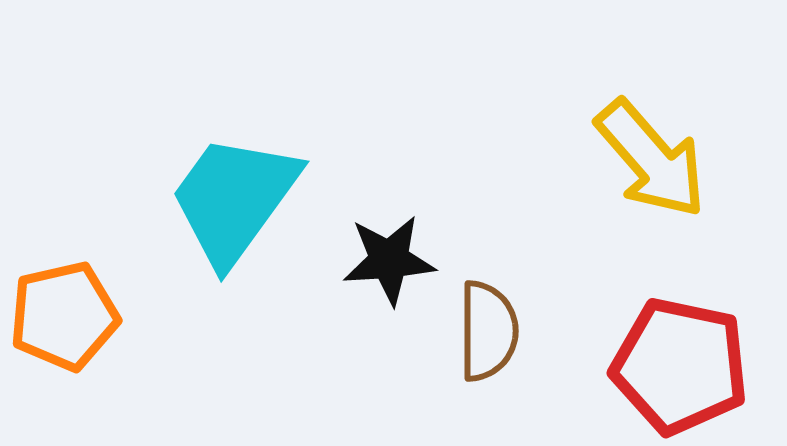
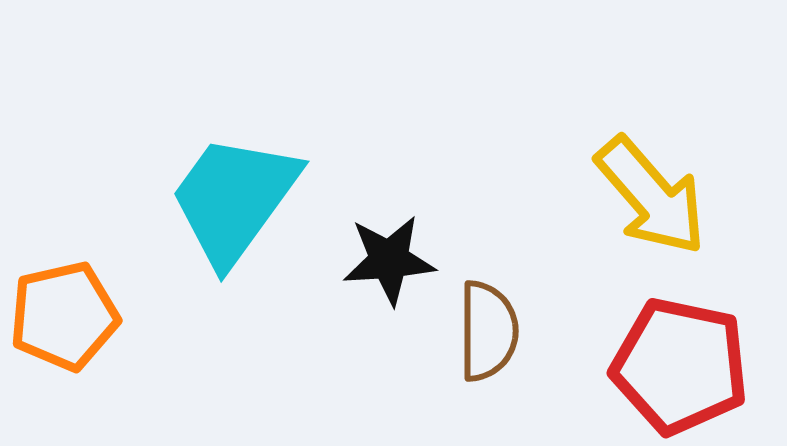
yellow arrow: moved 37 px down
